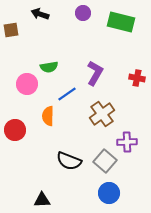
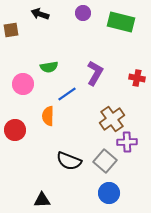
pink circle: moved 4 px left
brown cross: moved 10 px right, 5 px down
